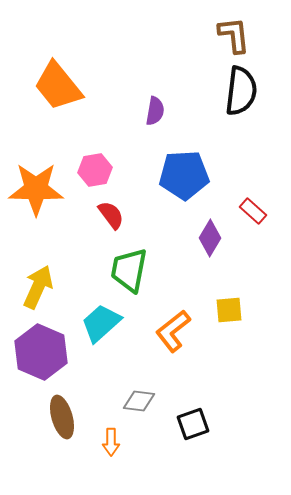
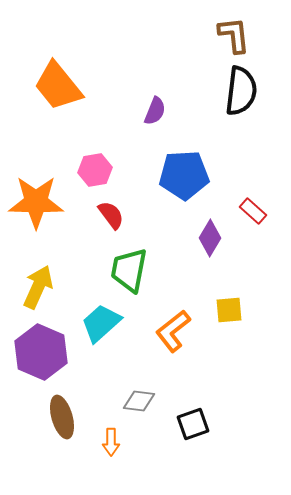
purple semicircle: rotated 12 degrees clockwise
orange star: moved 13 px down
